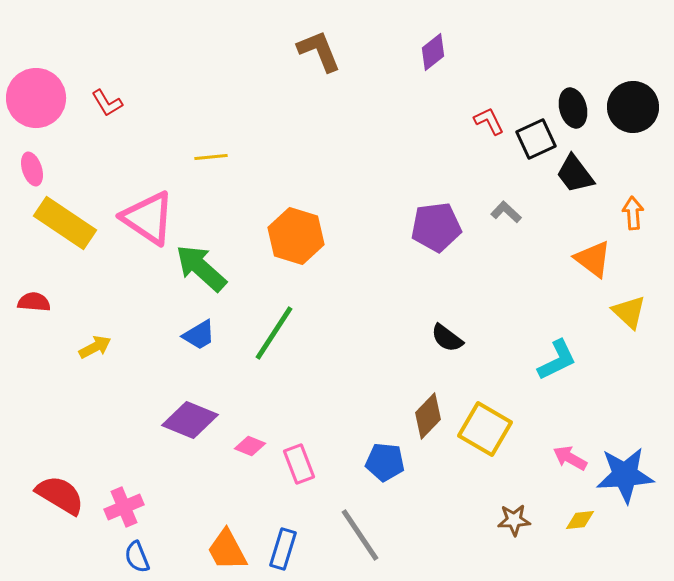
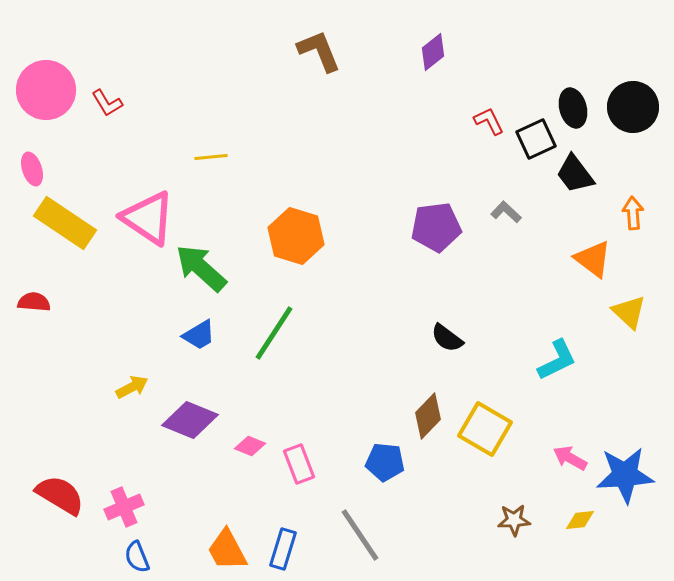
pink circle at (36, 98): moved 10 px right, 8 px up
yellow arrow at (95, 347): moved 37 px right, 40 px down
